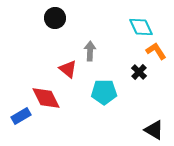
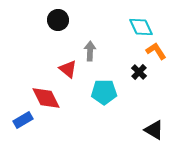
black circle: moved 3 px right, 2 px down
blue rectangle: moved 2 px right, 4 px down
